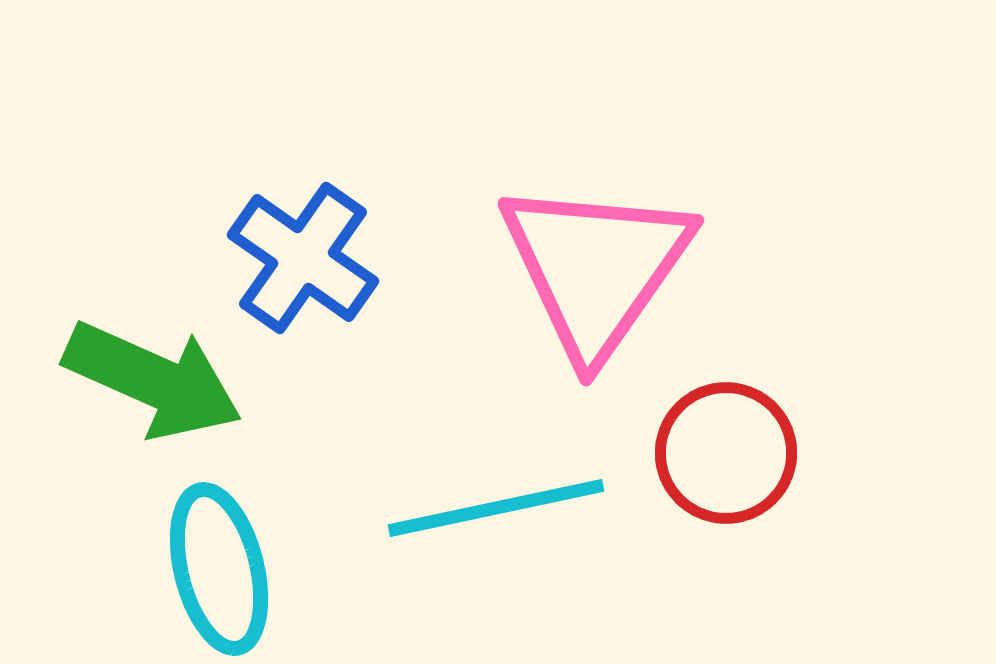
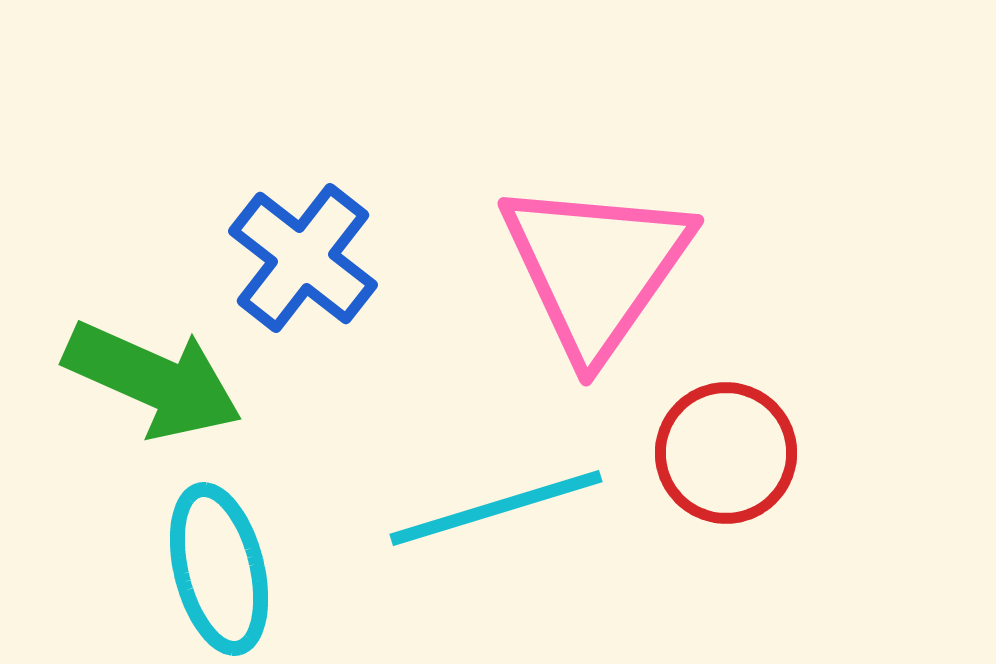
blue cross: rotated 3 degrees clockwise
cyan line: rotated 5 degrees counterclockwise
